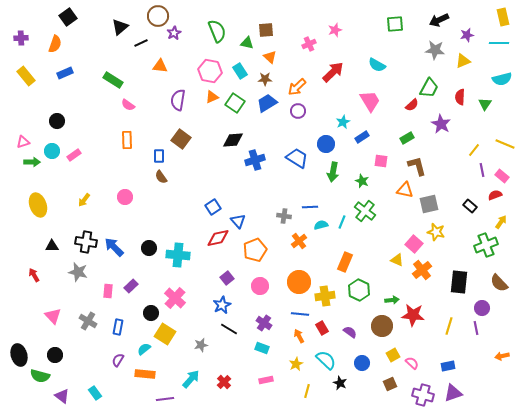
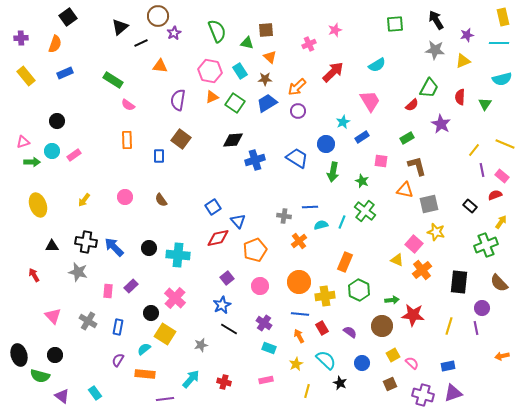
black arrow at (439, 20): moved 3 px left; rotated 84 degrees clockwise
cyan semicircle at (377, 65): rotated 60 degrees counterclockwise
brown semicircle at (161, 177): moved 23 px down
cyan rectangle at (262, 348): moved 7 px right
red cross at (224, 382): rotated 32 degrees counterclockwise
